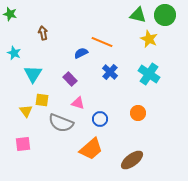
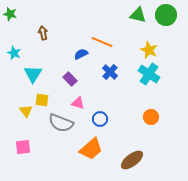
green circle: moved 1 px right
yellow star: moved 11 px down
blue semicircle: moved 1 px down
orange circle: moved 13 px right, 4 px down
pink square: moved 3 px down
